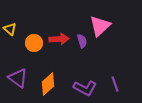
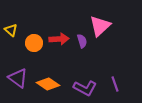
yellow triangle: moved 1 px right, 1 px down
orange diamond: rotated 75 degrees clockwise
